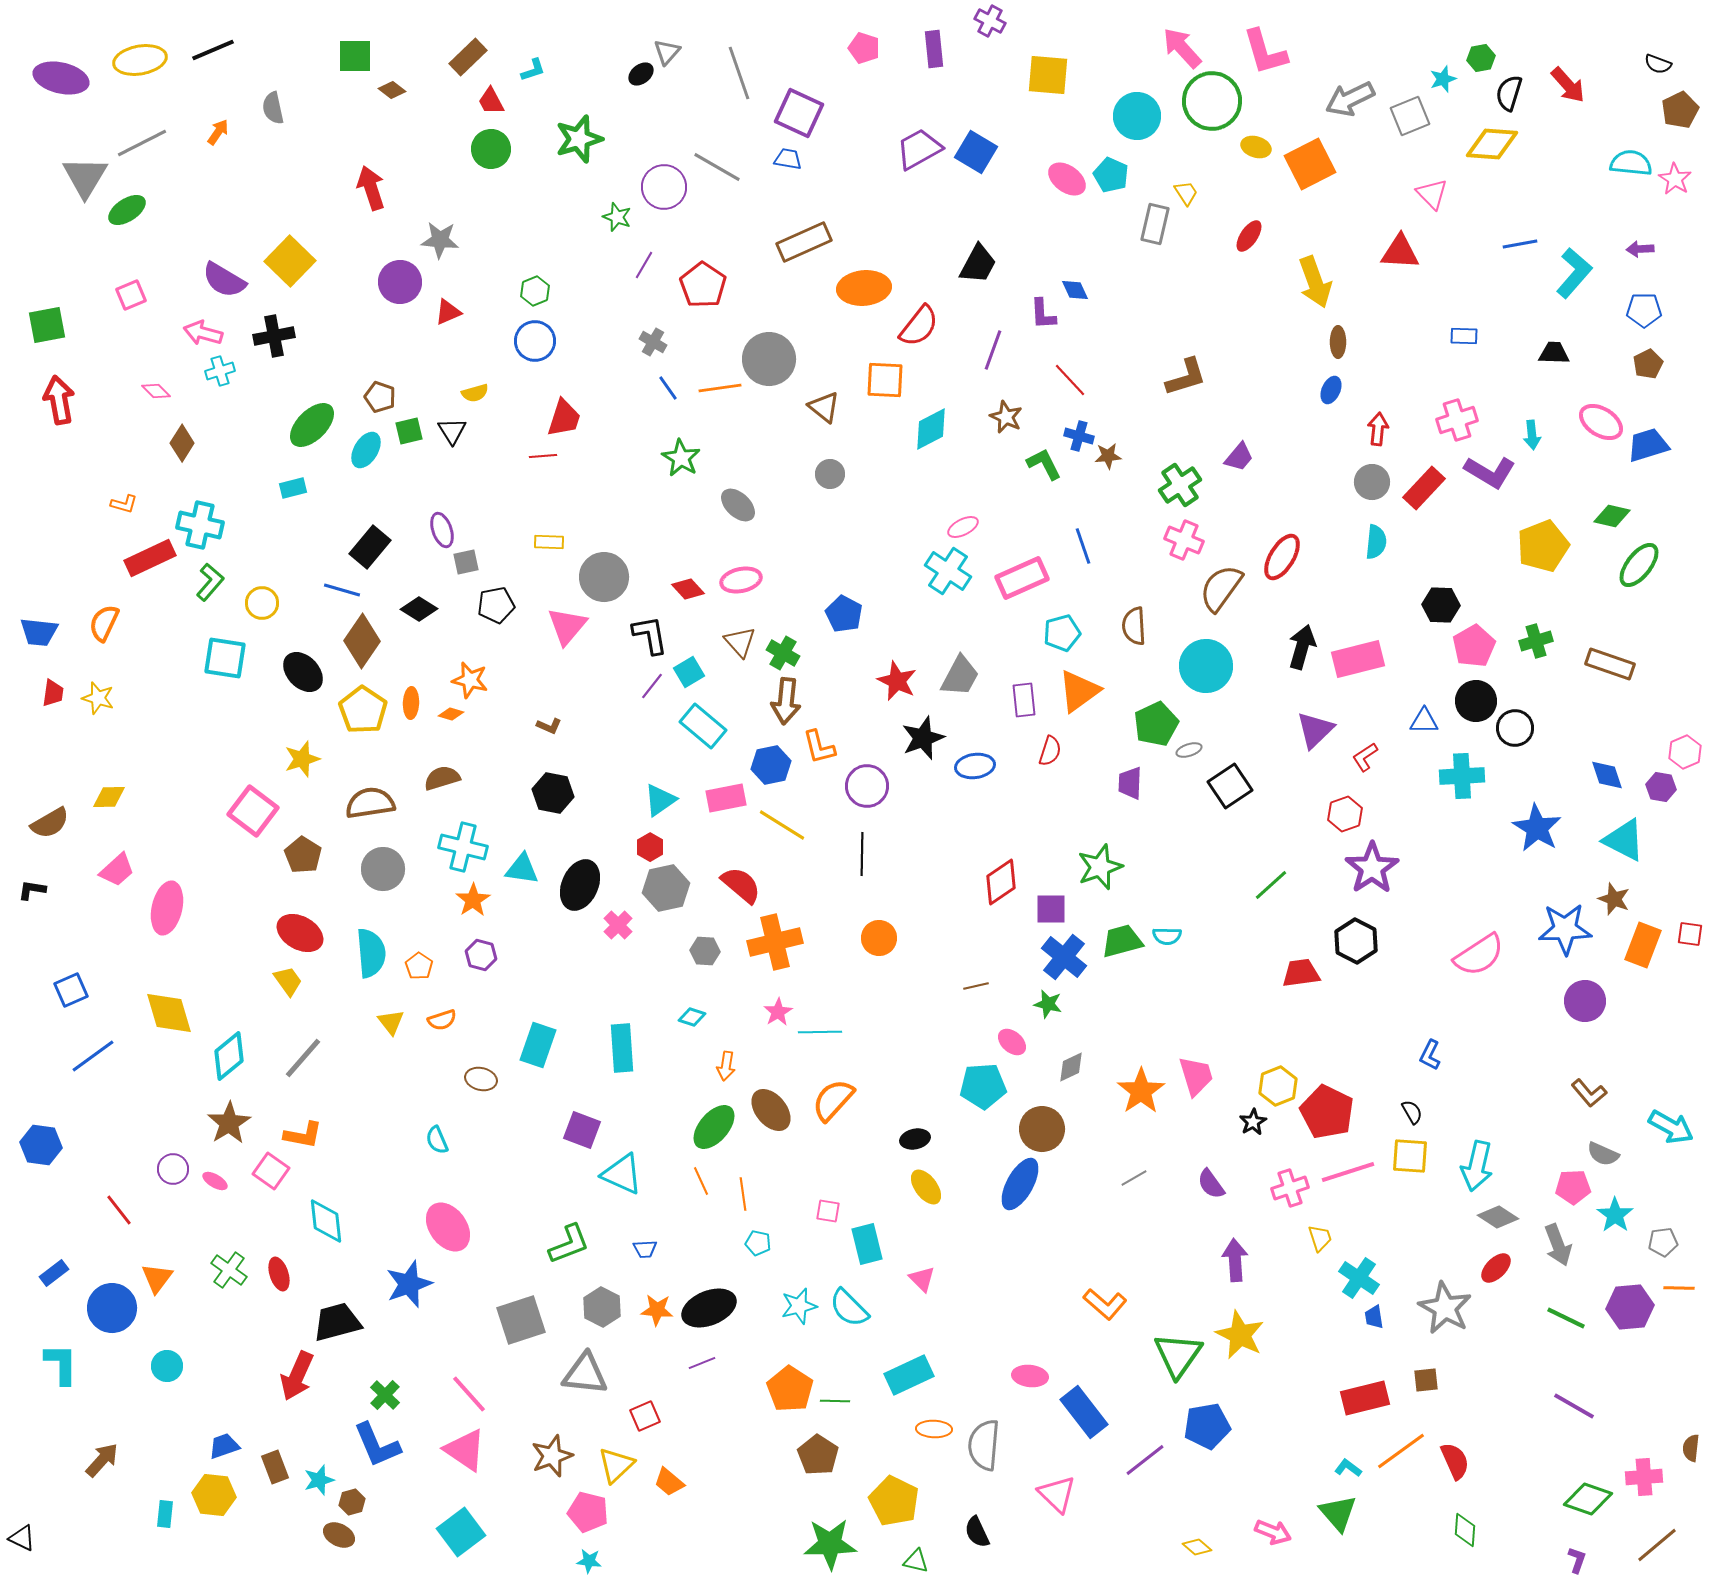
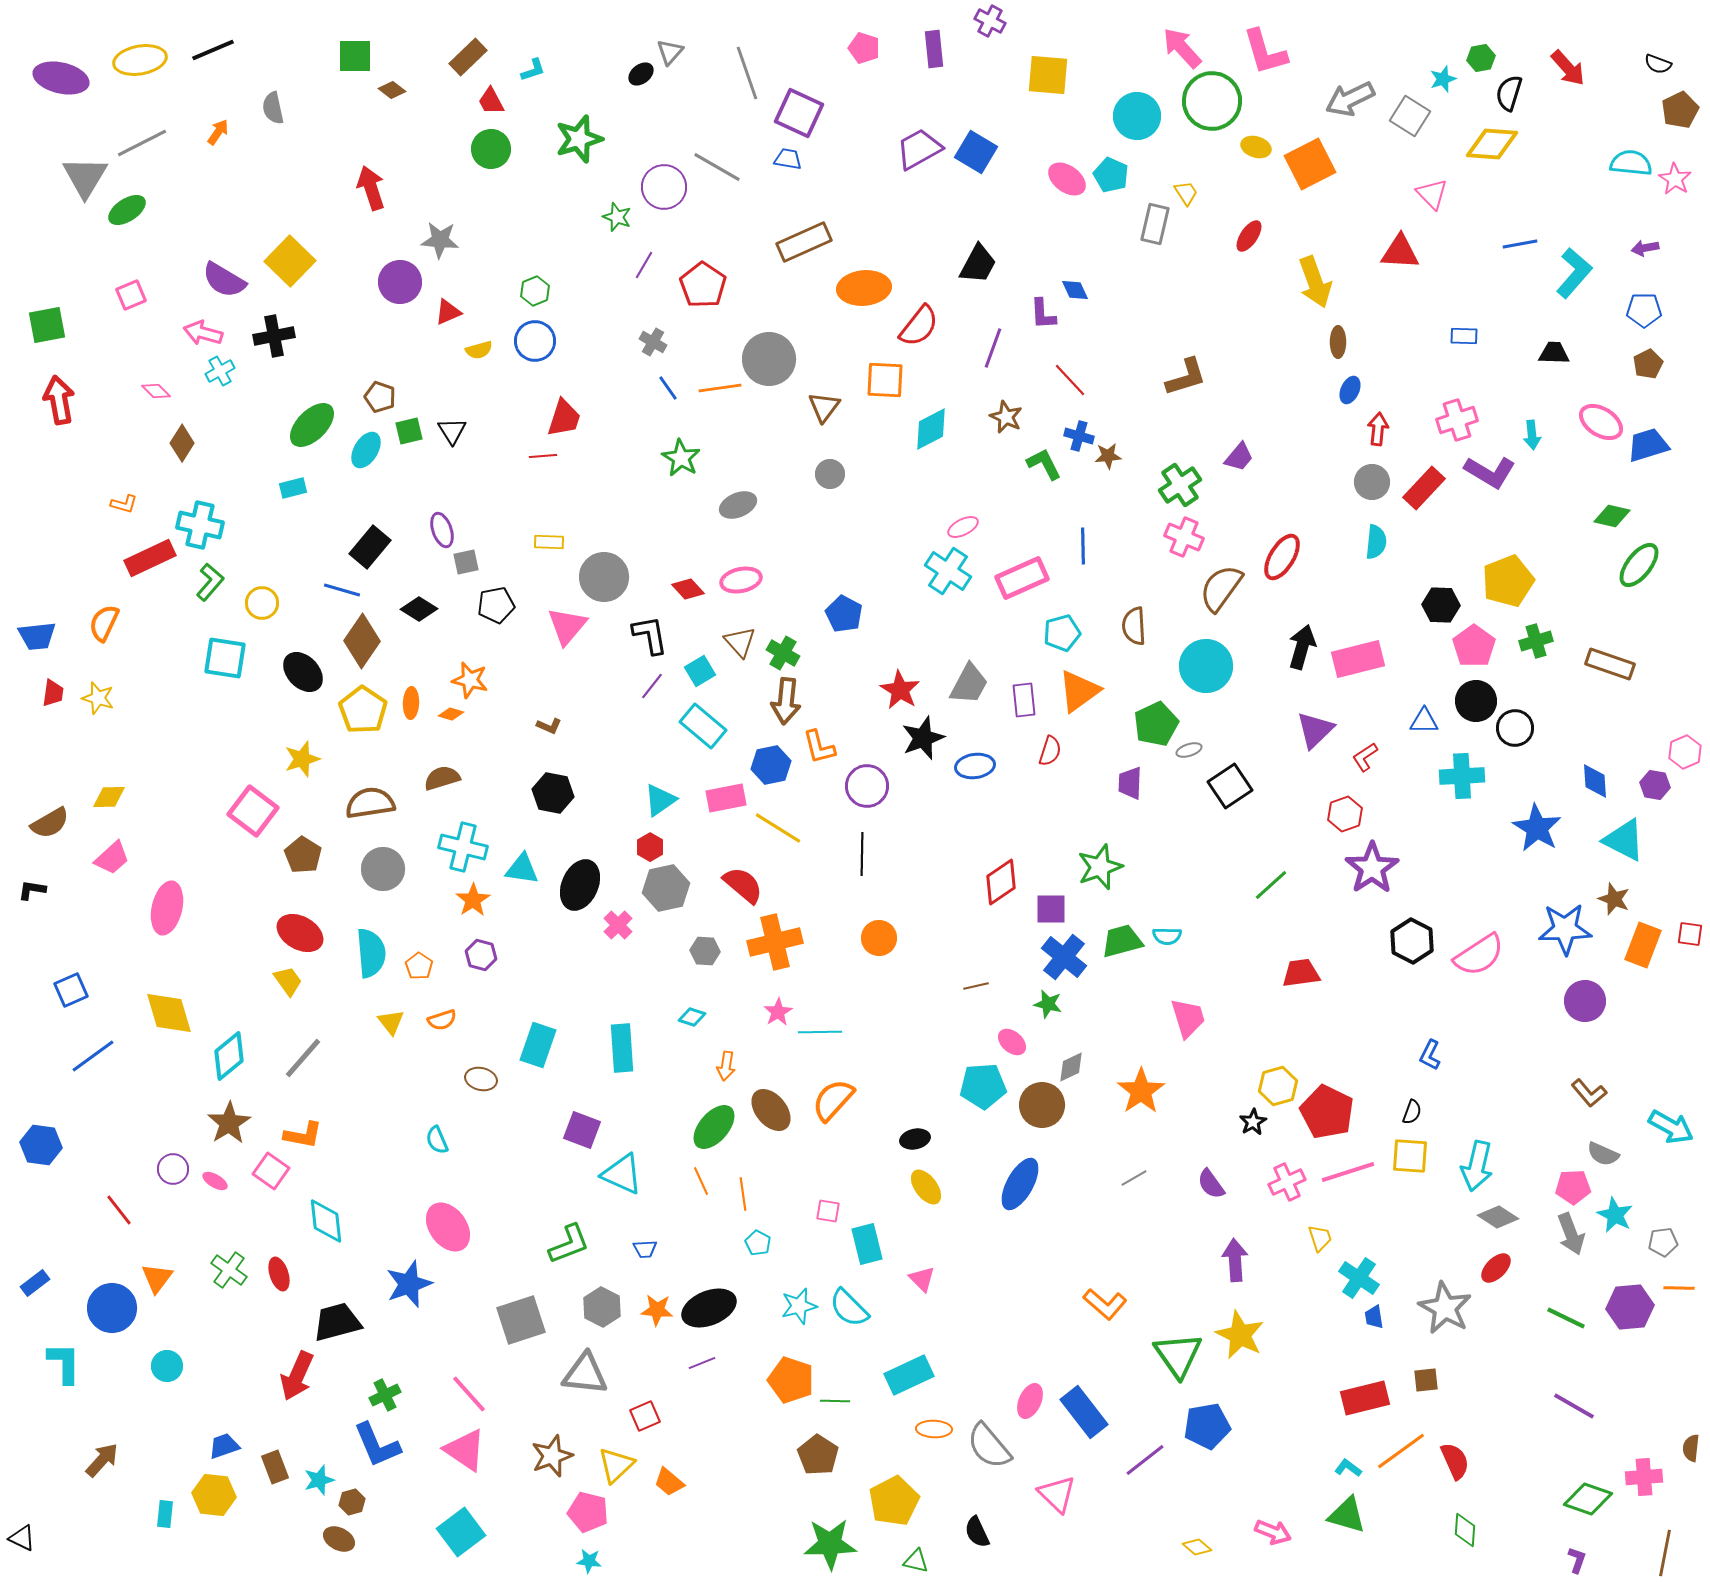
gray triangle at (667, 52): moved 3 px right
gray line at (739, 73): moved 8 px right
red arrow at (1568, 85): moved 17 px up
gray square at (1410, 116): rotated 36 degrees counterclockwise
purple arrow at (1640, 249): moved 5 px right, 1 px up; rotated 8 degrees counterclockwise
purple line at (993, 350): moved 2 px up
cyan cross at (220, 371): rotated 12 degrees counterclockwise
blue ellipse at (1331, 390): moved 19 px right
yellow semicircle at (475, 393): moved 4 px right, 43 px up
brown triangle at (824, 407): rotated 28 degrees clockwise
gray ellipse at (738, 505): rotated 66 degrees counterclockwise
pink cross at (1184, 540): moved 3 px up
blue line at (1083, 546): rotated 18 degrees clockwise
yellow pentagon at (1543, 546): moved 35 px left, 35 px down
blue trapezoid at (39, 632): moved 2 px left, 4 px down; rotated 12 degrees counterclockwise
pink pentagon at (1474, 646): rotated 6 degrees counterclockwise
cyan square at (689, 672): moved 11 px right, 1 px up
gray trapezoid at (960, 676): moved 9 px right, 8 px down
red star at (897, 681): moved 3 px right, 9 px down; rotated 6 degrees clockwise
blue diamond at (1607, 775): moved 12 px left, 6 px down; rotated 15 degrees clockwise
purple hexagon at (1661, 787): moved 6 px left, 2 px up
yellow line at (782, 825): moved 4 px left, 3 px down
pink trapezoid at (117, 870): moved 5 px left, 12 px up
red semicircle at (741, 885): moved 2 px right
black hexagon at (1356, 941): moved 56 px right
pink trapezoid at (1196, 1076): moved 8 px left, 58 px up
yellow hexagon at (1278, 1086): rotated 6 degrees clockwise
black semicircle at (1412, 1112): rotated 50 degrees clockwise
brown circle at (1042, 1129): moved 24 px up
pink cross at (1290, 1188): moved 3 px left, 6 px up; rotated 6 degrees counterclockwise
cyan star at (1615, 1215): rotated 9 degrees counterclockwise
cyan pentagon at (758, 1243): rotated 15 degrees clockwise
gray arrow at (1558, 1245): moved 13 px right, 11 px up
blue rectangle at (54, 1273): moved 19 px left, 10 px down
green triangle at (1178, 1355): rotated 10 degrees counterclockwise
cyan L-shape at (61, 1364): moved 3 px right, 1 px up
pink ellipse at (1030, 1376): moved 25 px down; rotated 72 degrees counterclockwise
orange pentagon at (790, 1389): moved 1 px right, 9 px up; rotated 15 degrees counterclockwise
green cross at (385, 1395): rotated 20 degrees clockwise
gray semicircle at (984, 1445): moved 5 px right, 1 px down; rotated 45 degrees counterclockwise
yellow pentagon at (894, 1501): rotated 18 degrees clockwise
green triangle at (1338, 1513): moved 9 px right, 2 px down; rotated 33 degrees counterclockwise
brown ellipse at (339, 1535): moved 4 px down
brown line at (1657, 1545): moved 8 px right, 8 px down; rotated 39 degrees counterclockwise
